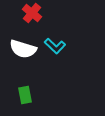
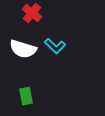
green rectangle: moved 1 px right, 1 px down
